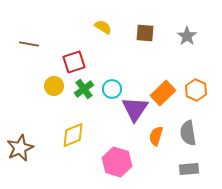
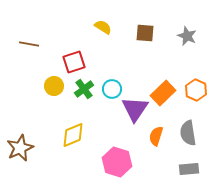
gray star: rotated 12 degrees counterclockwise
